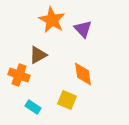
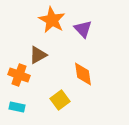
yellow square: moved 7 px left; rotated 30 degrees clockwise
cyan rectangle: moved 16 px left; rotated 21 degrees counterclockwise
